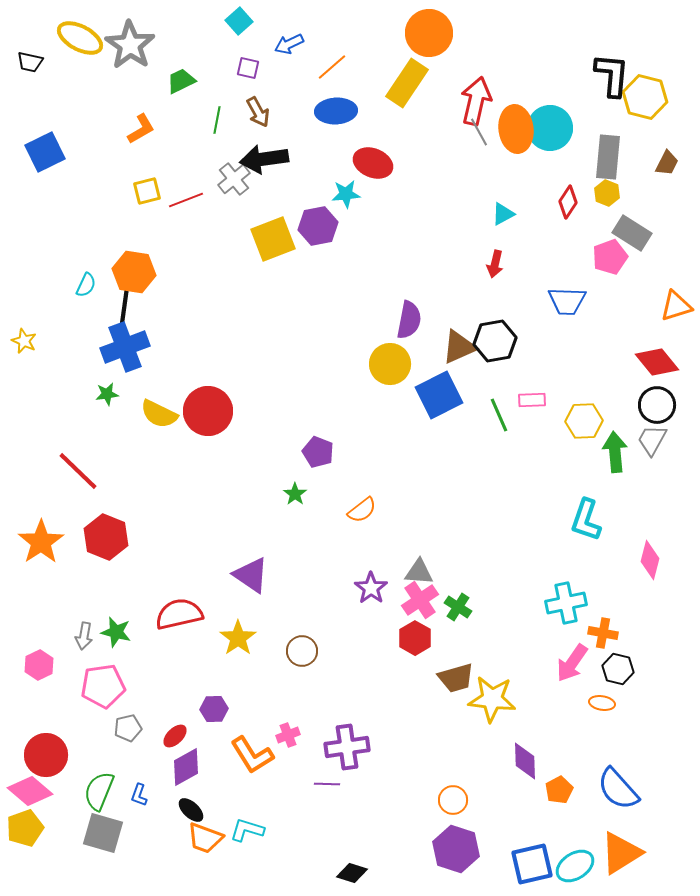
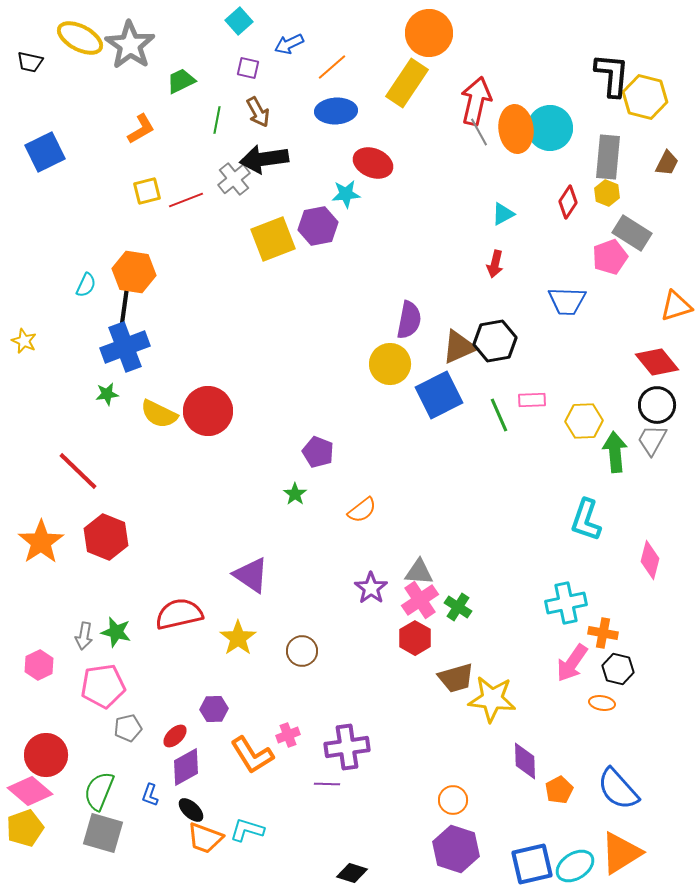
blue L-shape at (139, 795): moved 11 px right
